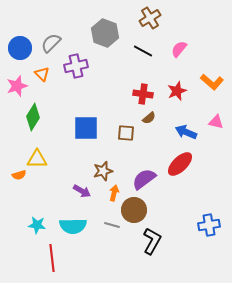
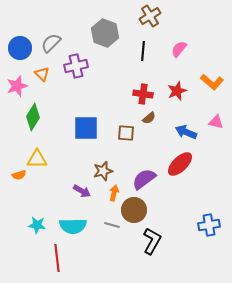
brown cross: moved 2 px up
black line: rotated 66 degrees clockwise
red line: moved 5 px right
